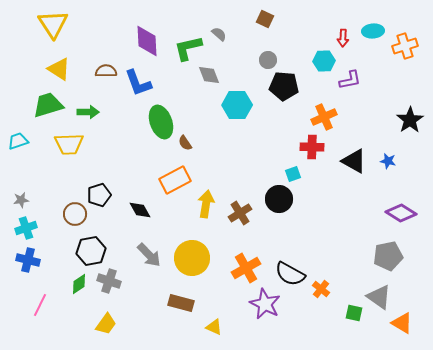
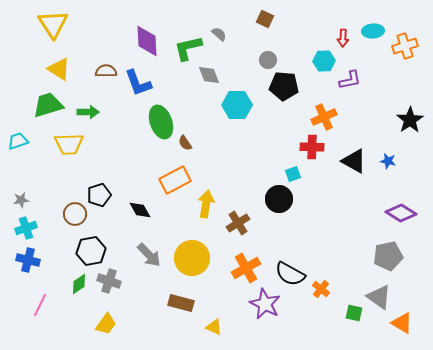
brown cross at (240, 213): moved 2 px left, 10 px down
